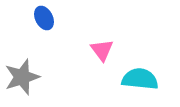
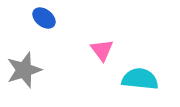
blue ellipse: rotated 25 degrees counterclockwise
gray star: moved 2 px right, 7 px up
